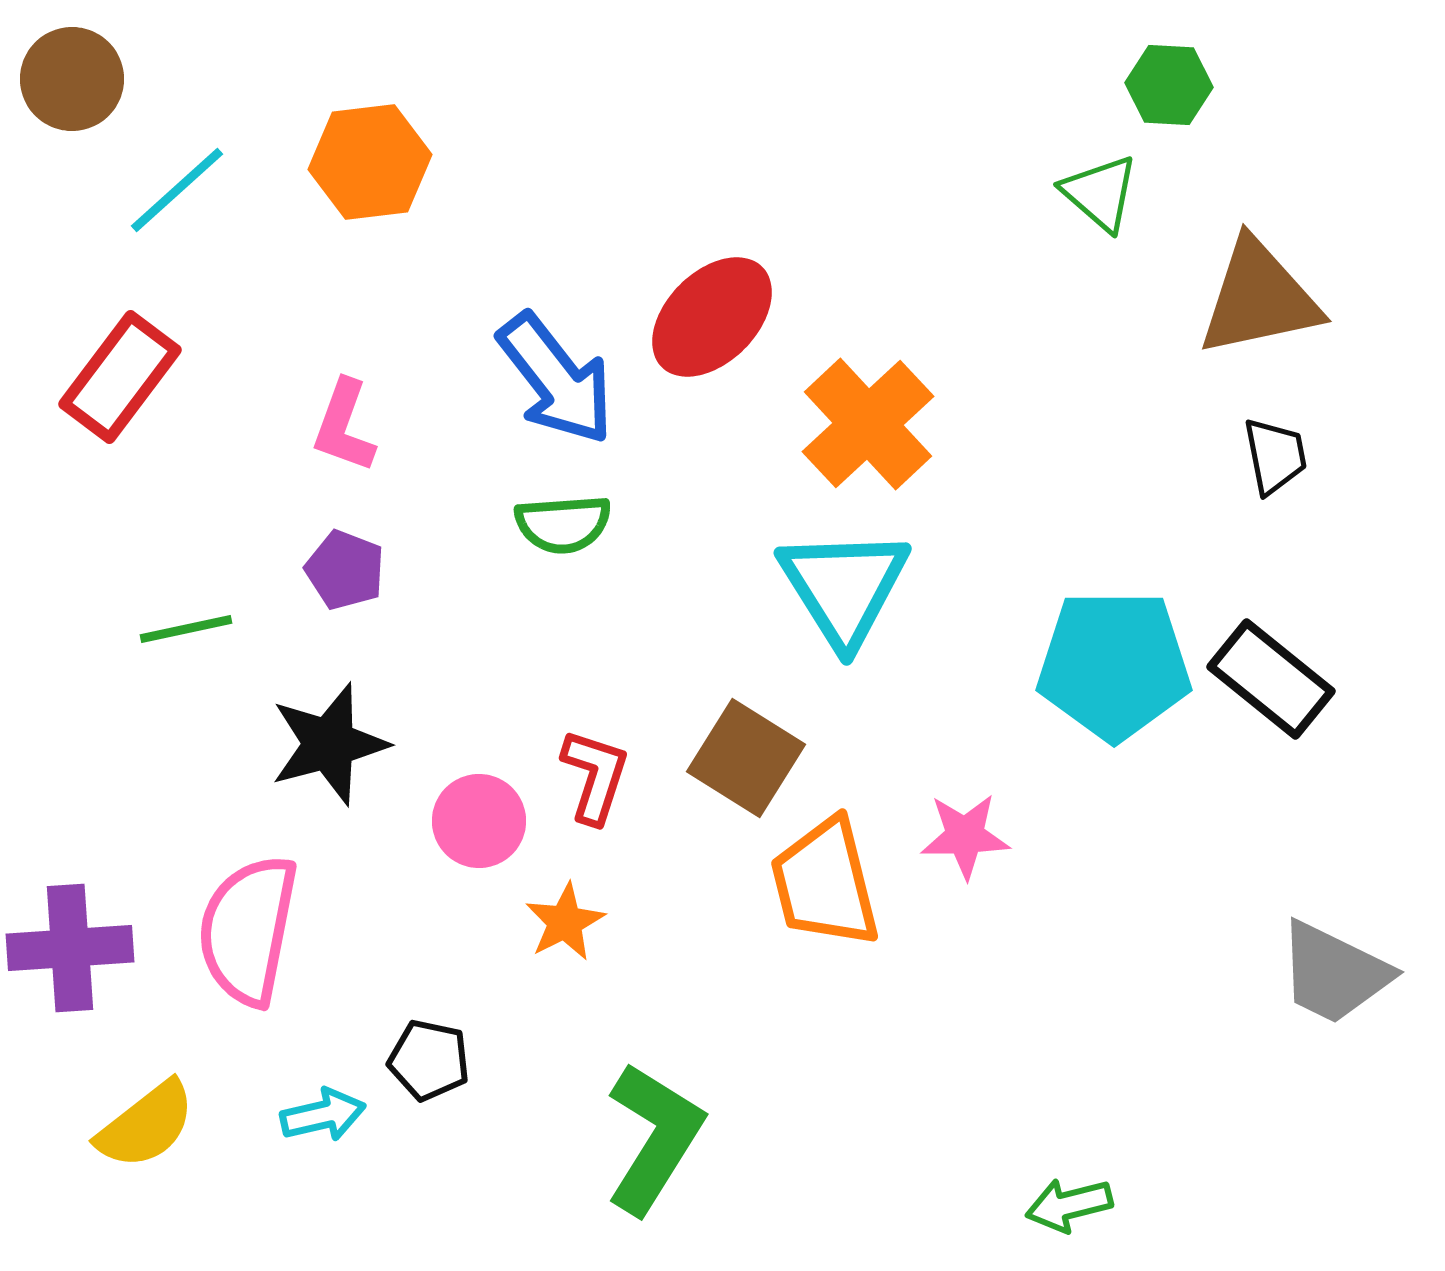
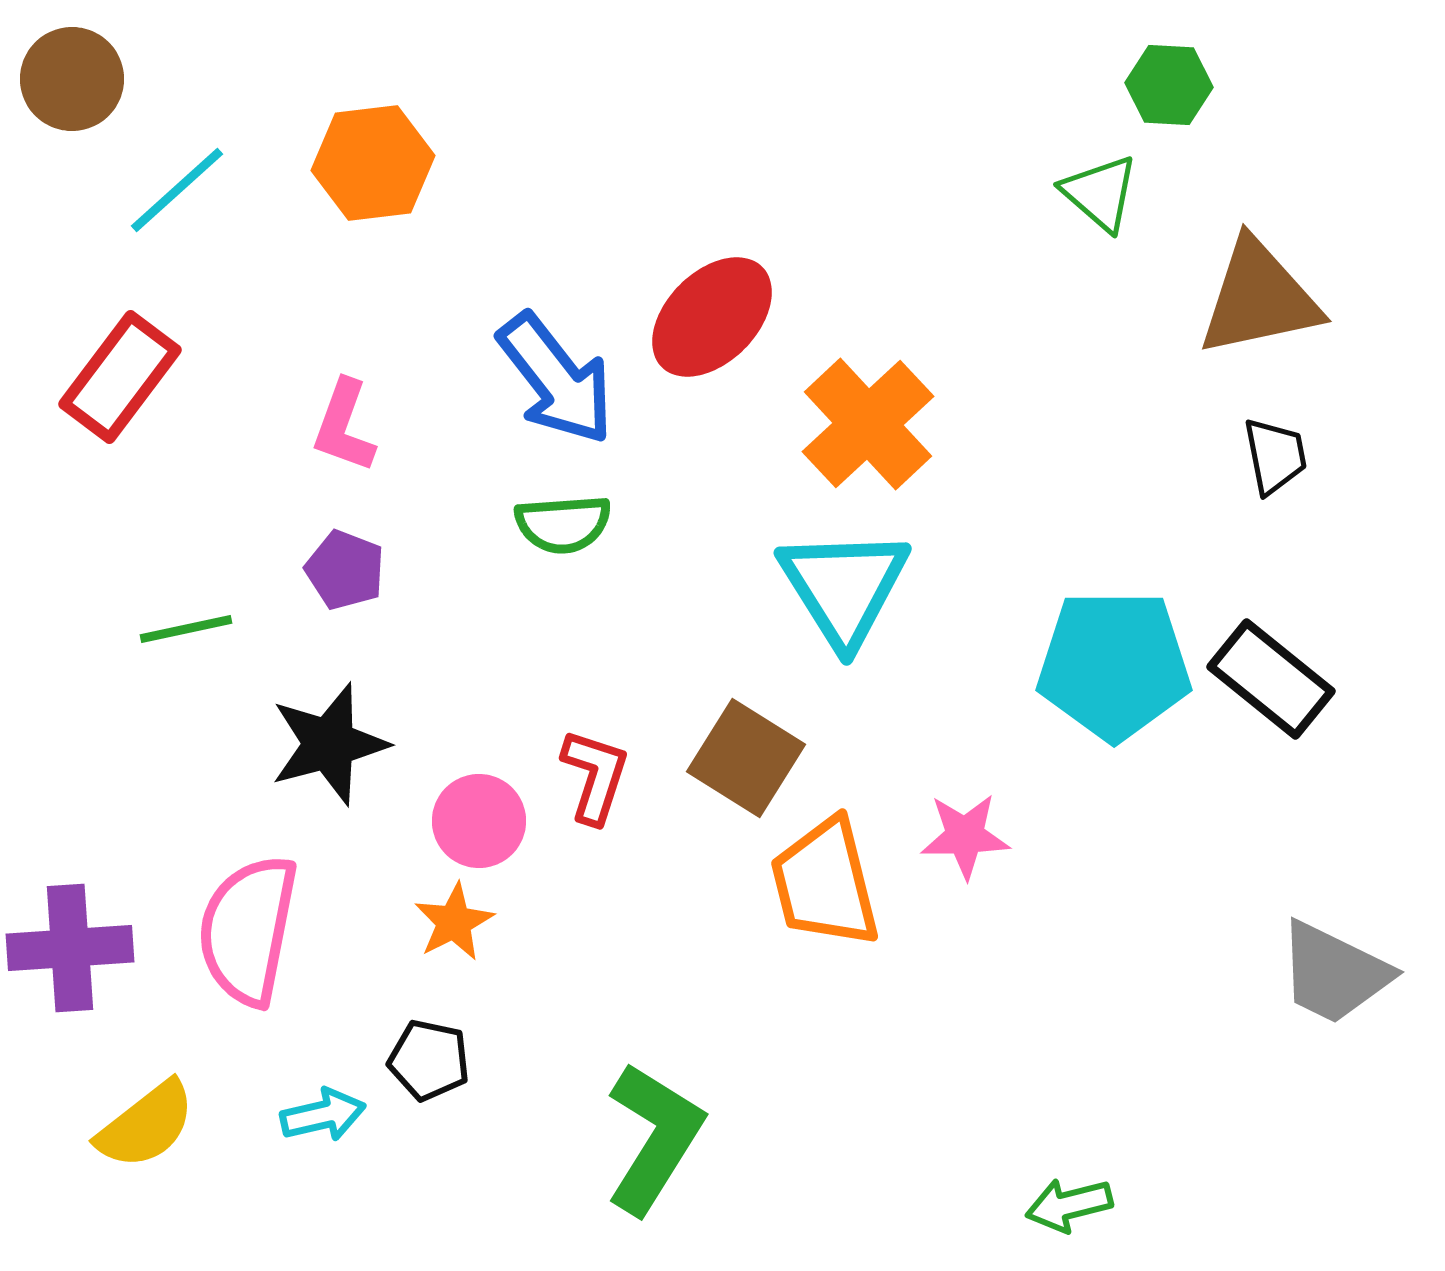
orange hexagon: moved 3 px right, 1 px down
orange star: moved 111 px left
